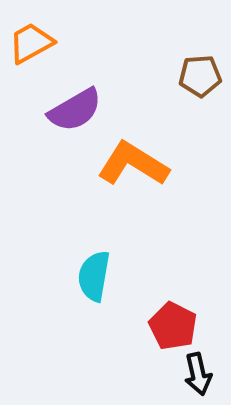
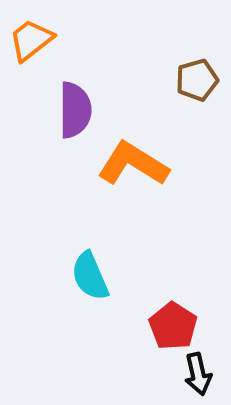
orange trapezoid: moved 3 px up; rotated 9 degrees counterclockwise
brown pentagon: moved 3 px left, 4 px down; rotated 12 degrees counterclockwise
purple semicircle: rotated 60 degrees counterclockwise
cyan semicircle: moved 4 px left; rotated 33 degrees counterclockwise
red pentagon: rotated 6 degrees clockwise
